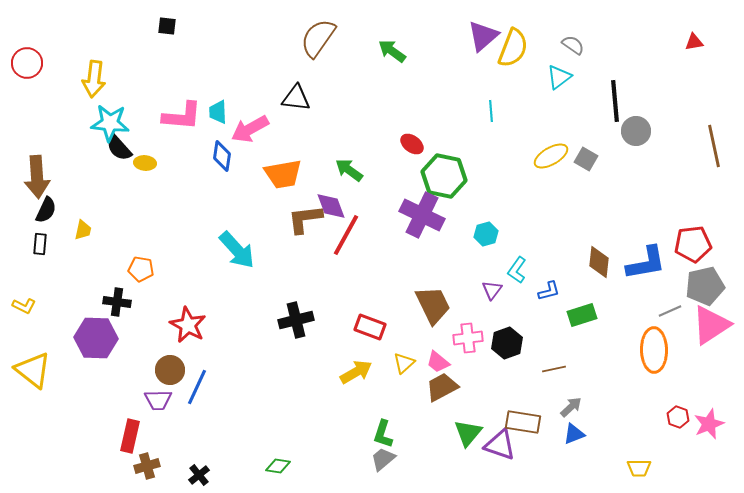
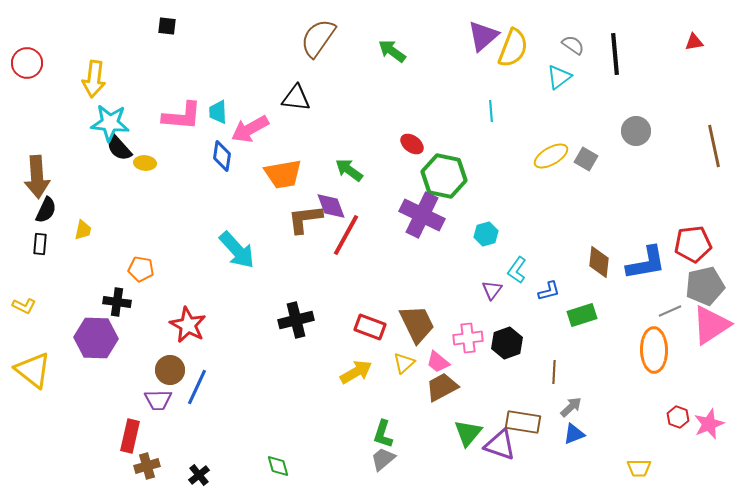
black line at (615, 101): moved 47 px up
brown trapezoid at (433, 305): moved 16 px left, 19 px down
brown line at (554, 369): moved 3 px down; rotated 75 degrees counterclockwise
green diamond at (278, 466): rotated 65 degrees clockwise
